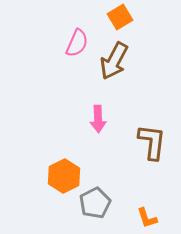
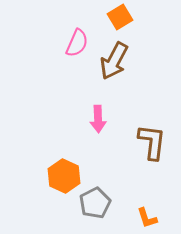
orange hexagon: rotated 8 degrees counterclockwise
